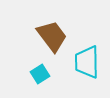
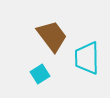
cyan trapezoid: moved 4 px up
